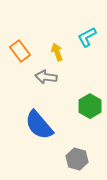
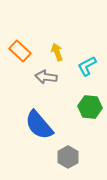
cyan L-shape: moved 29 px down
orange rectangle: rotated 10 degrees counterclockwise
green hexagon: moved 1 px down; rotated 25 degrees counterclockwise
gray hexagon: moved 9 px left, 2 px up; rotated 15 degrees clockwise
